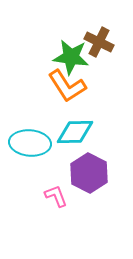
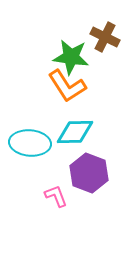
brown cross: moved 6 px right, 5 px up
purple hexagon: rotated 6 degrees counterclockwise
